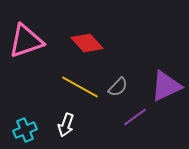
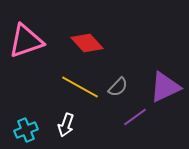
purple triangle: moved 1 px left, 1 px down
cyan cross: moved 1 px right
